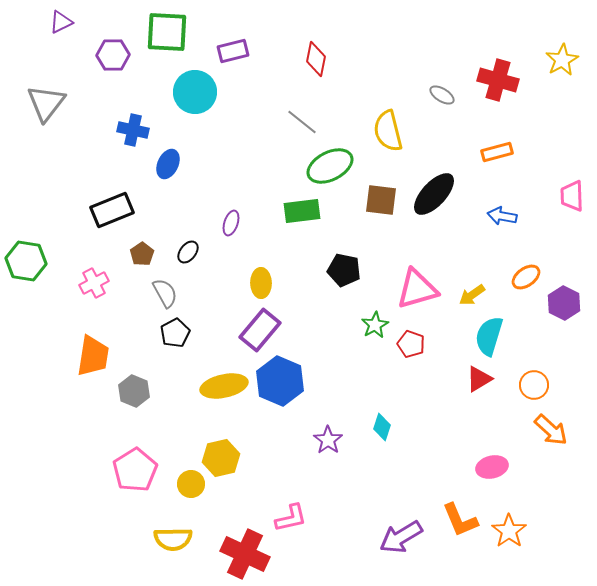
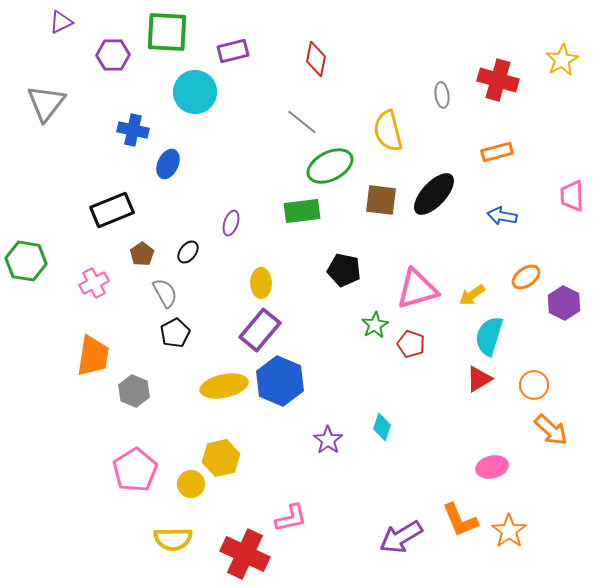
gray ellipse at (442, 95): rotated 50 degrees clockwise
